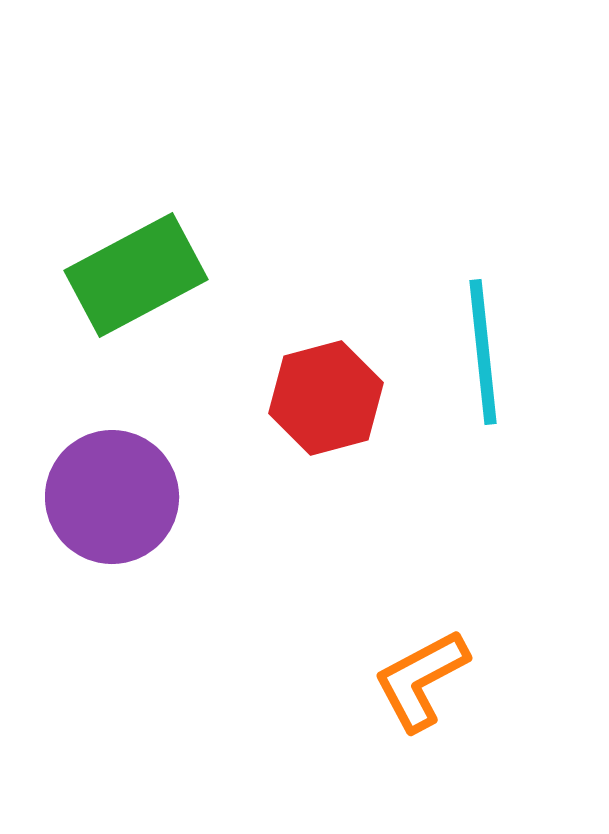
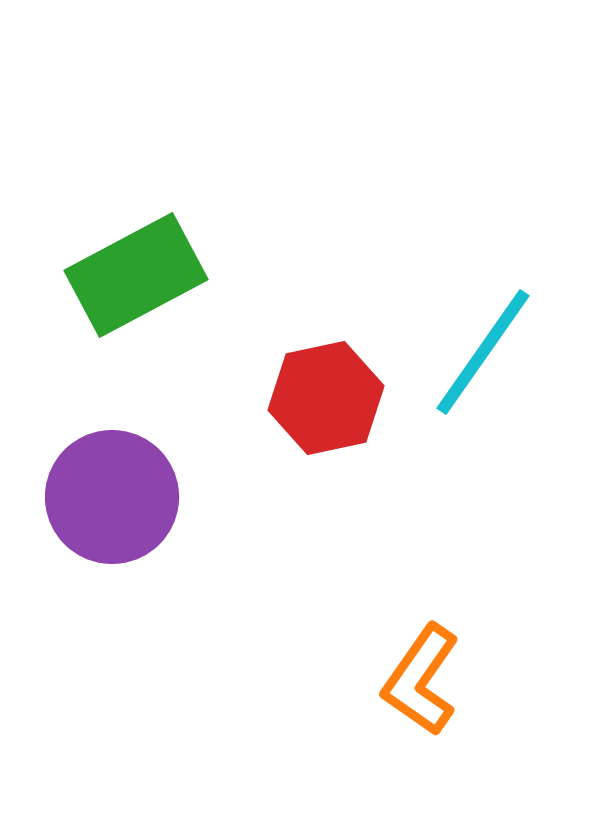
cyan line: rotated 41 degrees clockwise
red hexagon: rotated 3 degrees clockwise
orange L-shape: rotated 27 degrees counterclockwise
